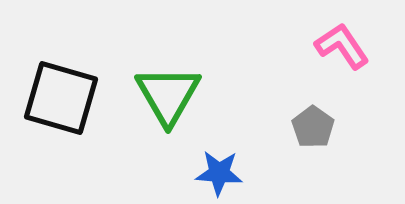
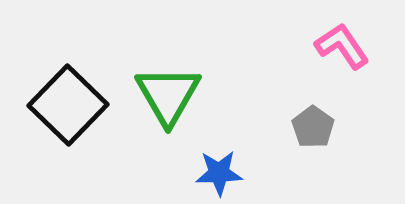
black square: moved 7 px right, 7 px down; rotated 28 degrees clockwise
blue star: rotated 6 degrees counterclockwise
